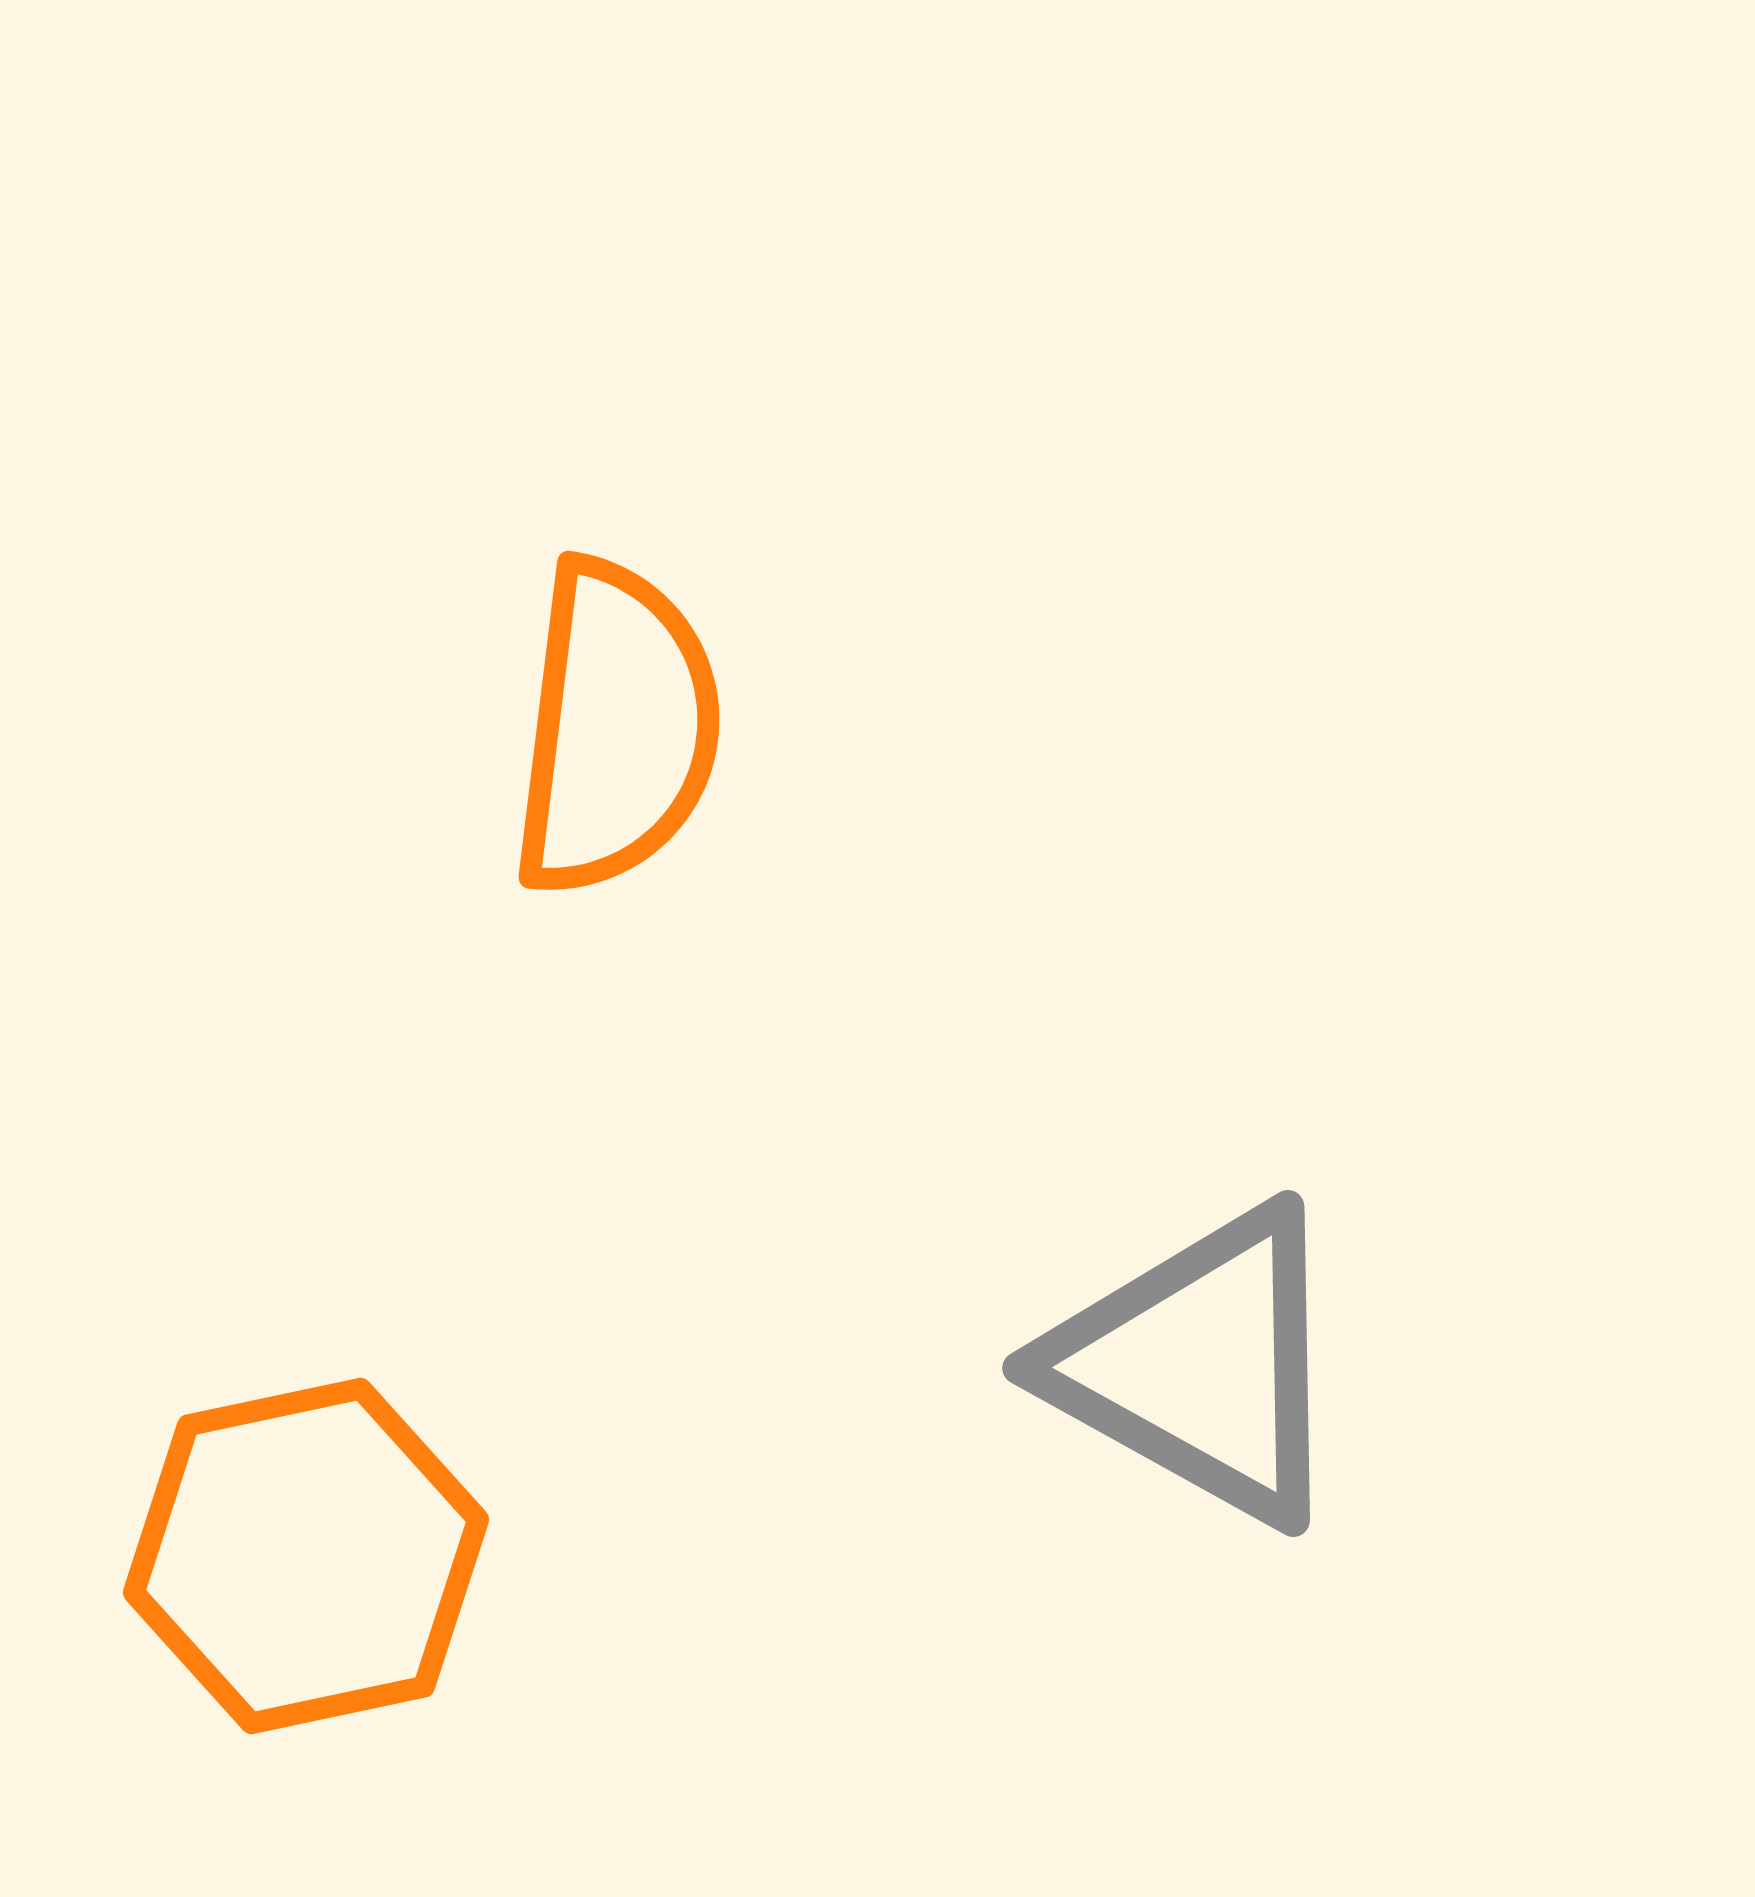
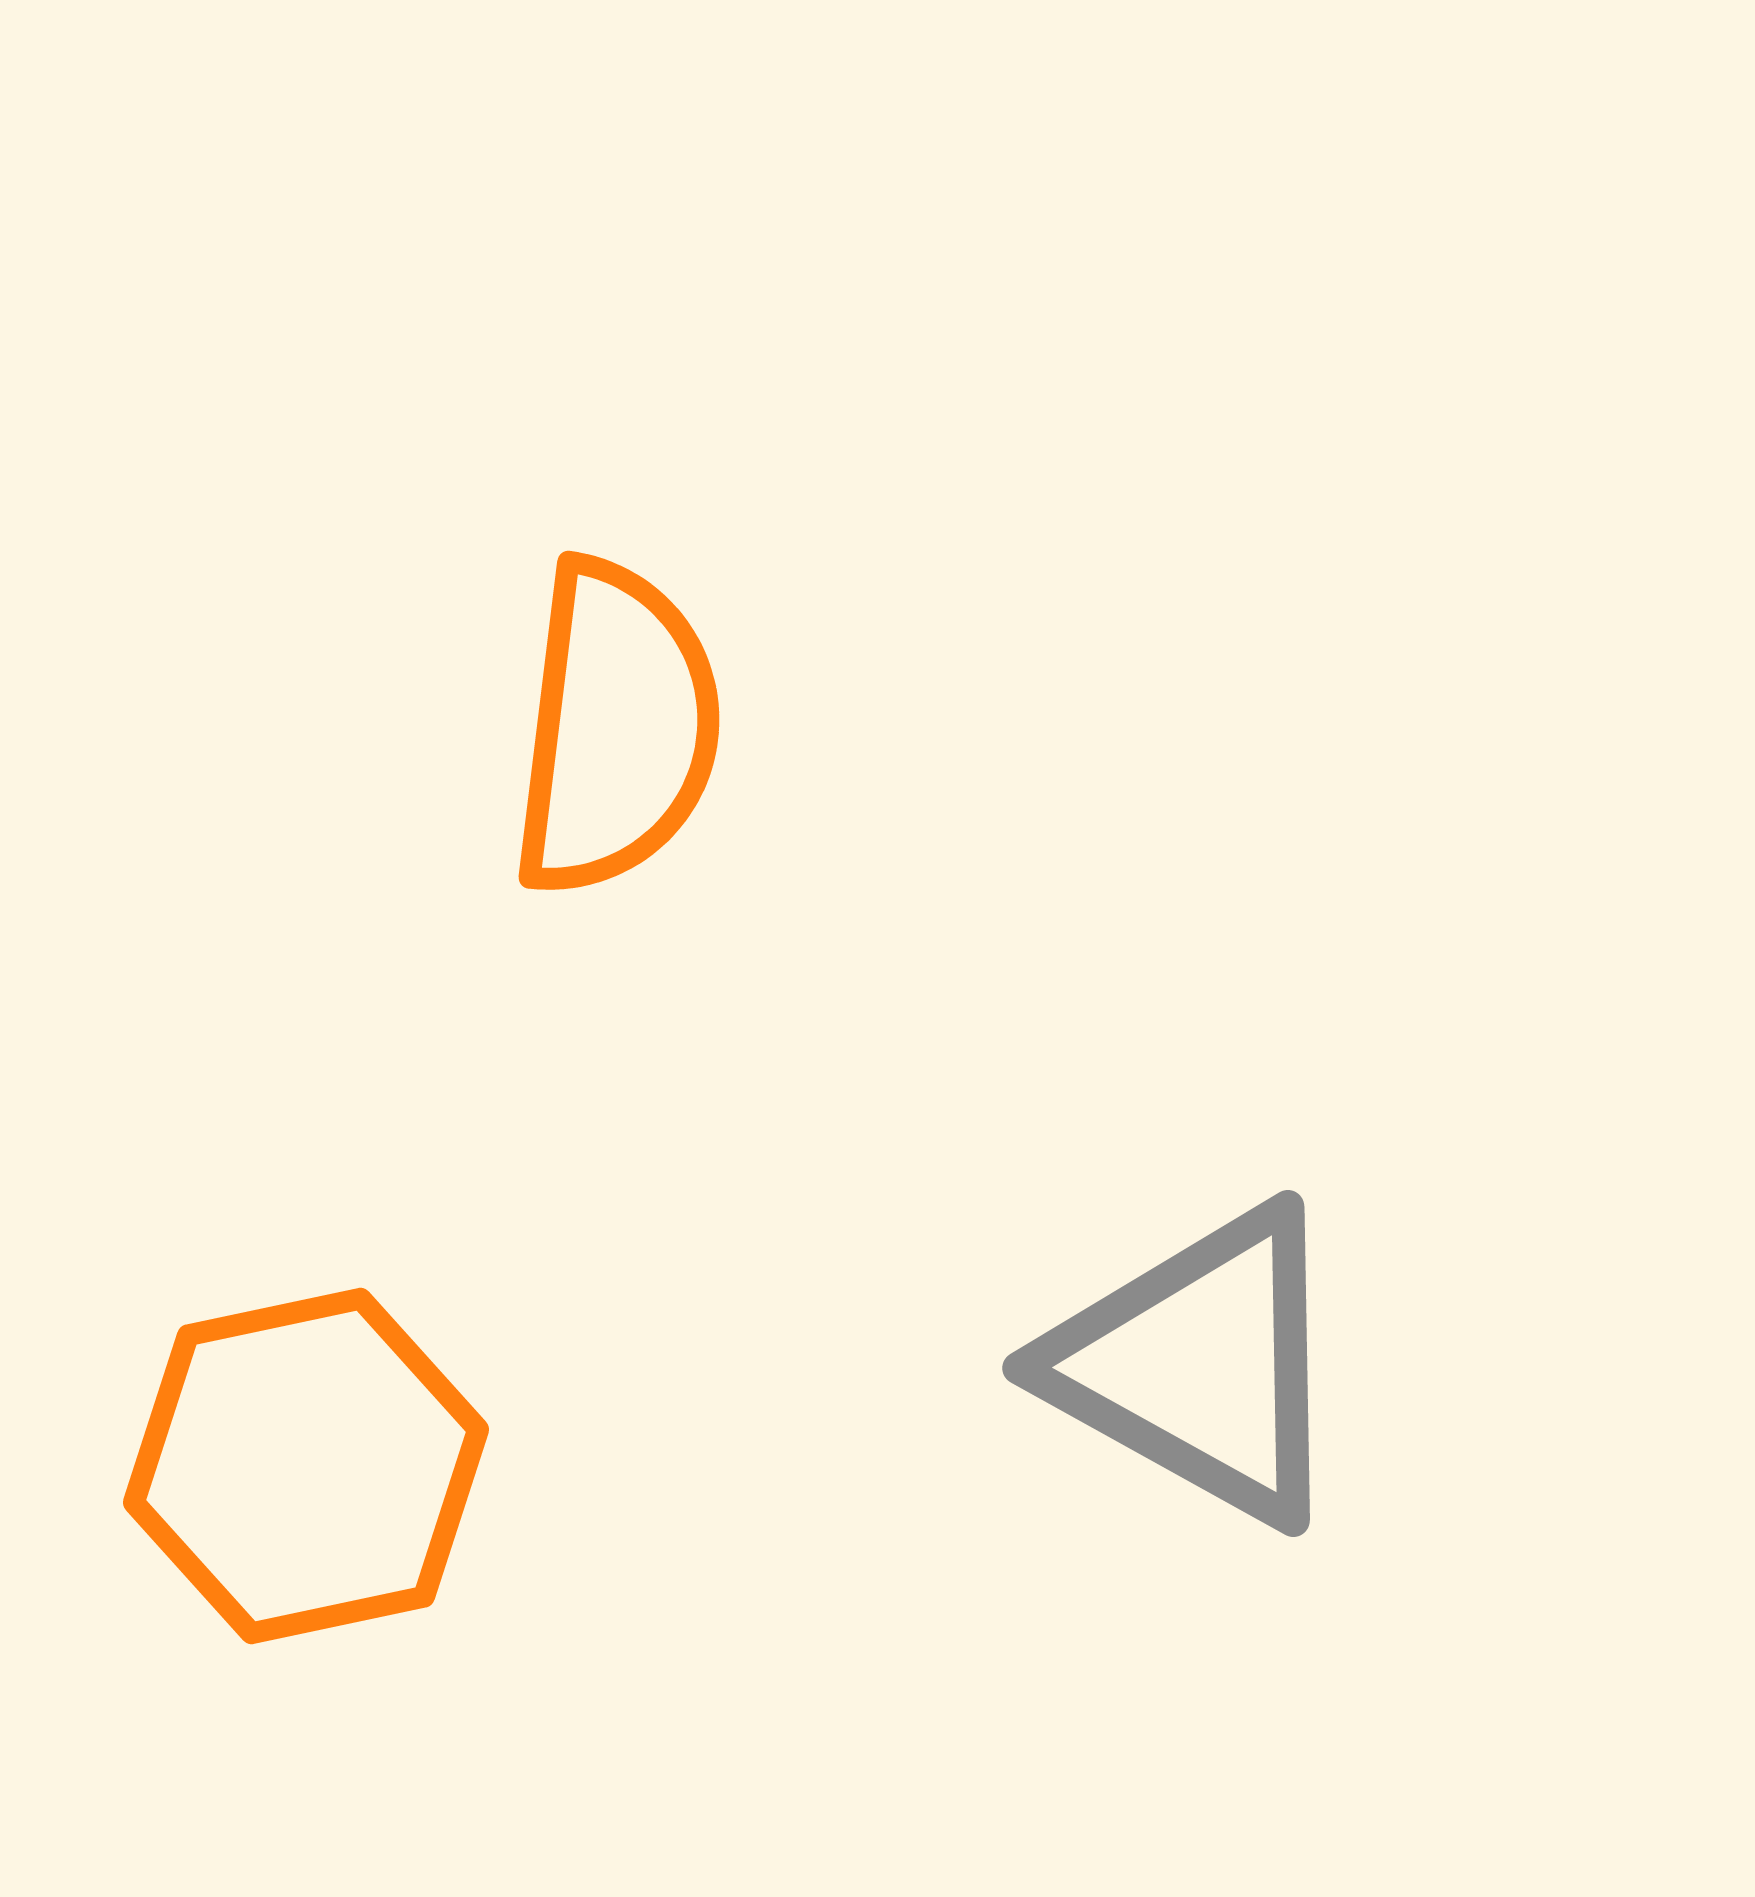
orange hexagon: moved 90 px up
